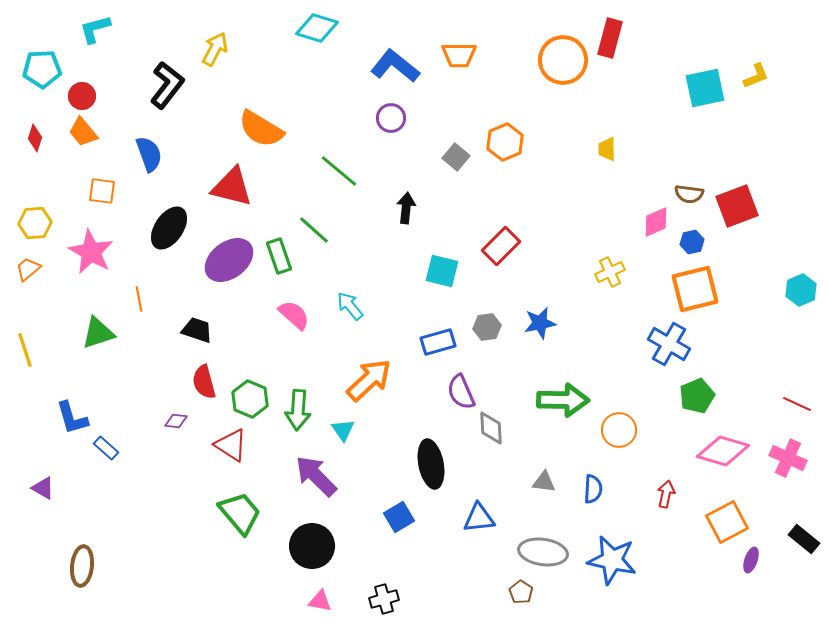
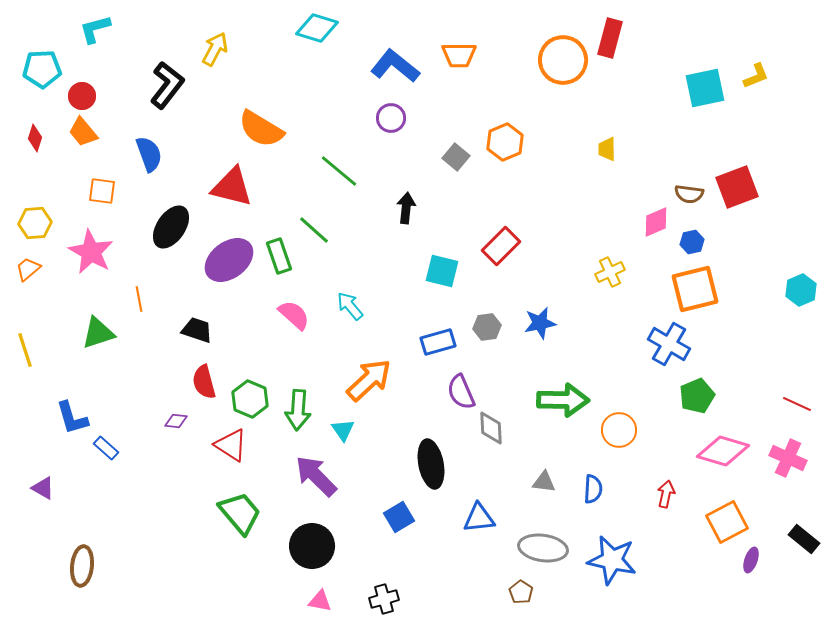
red square at (737, 206): moved 19 px up
black ellipse at (169, 228): moved 2 px right, 1 px up
gray ellipse at (543, 552): moved 4 px up
